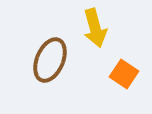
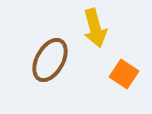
brown ellipse: rotated 6 degrees clockwise
